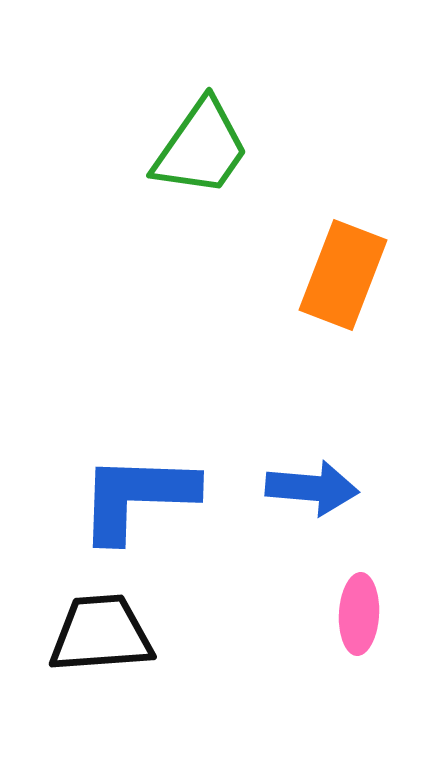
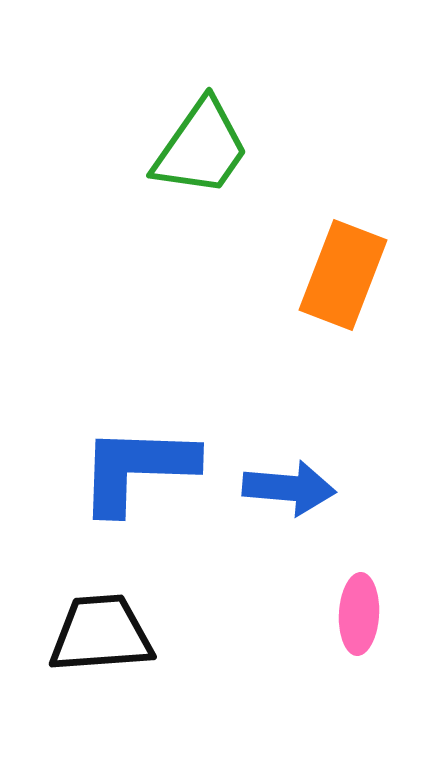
blue arrow: moved 23 px left
blue L-shape: moved 28 px up
